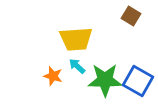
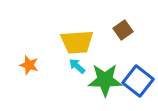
brown square: moved 8 px left, 14 px down; rotated 24 degrees clockwise
yellow trapezoid: moved 1 px right, 3 px down
orange star: moved 24 px left, 11 px up
blue square: rotated 8 degrees clockwise
